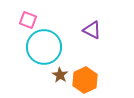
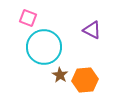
pink square: moved 2 px up
orange hexagon: rotated 20 degrees clockwise
